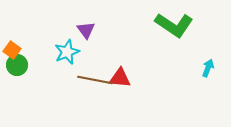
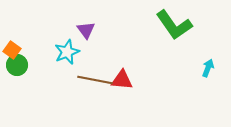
green L-shape: rotated 21 degrees clockwise
red triangle: moved 2 px right, 2 px down
